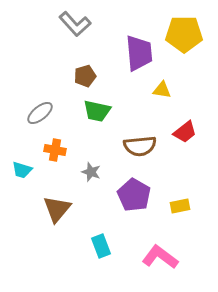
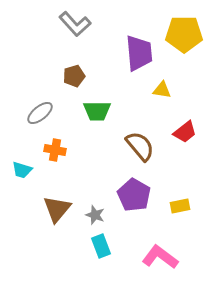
brown pentagon: moved 11 px left
green trapezoid: rotated 12 degrees counterclockwise
brown semicircle: rotated 124 degrees counterclockwise
gray star: moved 4 px right, 43 px down
